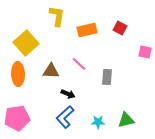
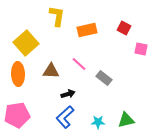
red square: moved 4 px right
pink square: moved 4 px left, 3 px up
gray rectangle: moved 3 px left, 1 px down; rotated 56 degrees counterclockwise
black arrow: rotated 40 degrees counterclockwise
pink pentagon: moved 3 px up
